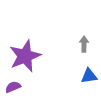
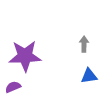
purple star: rotated 20 degrees clockwise
